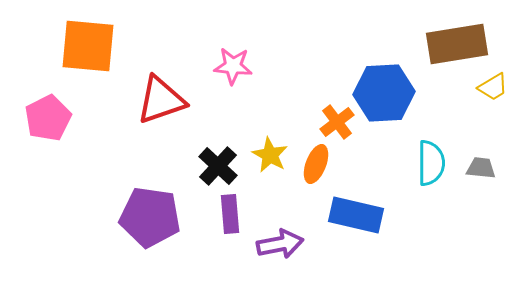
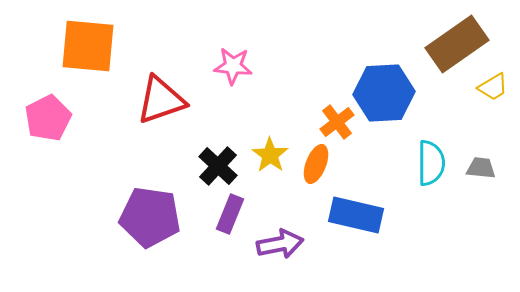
brown rectangle: rotated 26 degrees counterclockwise
yellow star: rotated 6 degrees clockwise
purple rectangle: rotated 27 degrees clockwise
